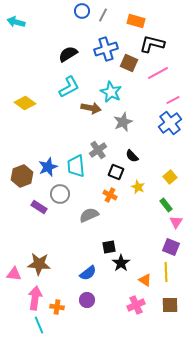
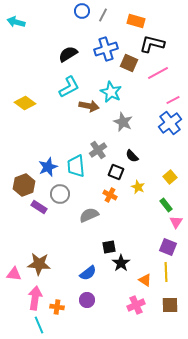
brown arrow at (91, 108): moved 2 px left, 2 px up
gray star at (123, 122): rotated 24 degrees counterclockwise
brown hexagon at (22, 176): moved 2 px right, 9 px down
purple square at (171, 247): moved 3 px left
